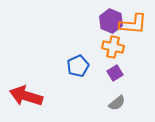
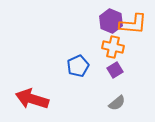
purple square: moved 3 px up
red arrow: moved 6 px right, 3 px down
